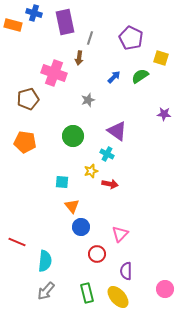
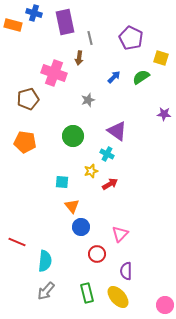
gray line: rotated 32 degrees counterclockwise
green semicircle: moved 1 px right, 1 px down
red arrow: rotated 42 degrees counterclockwise
pink circle: moved 16 px down
